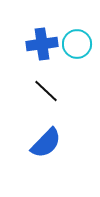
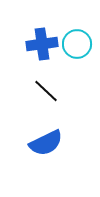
blue semicircle: rotated 20 degrees clockwise
